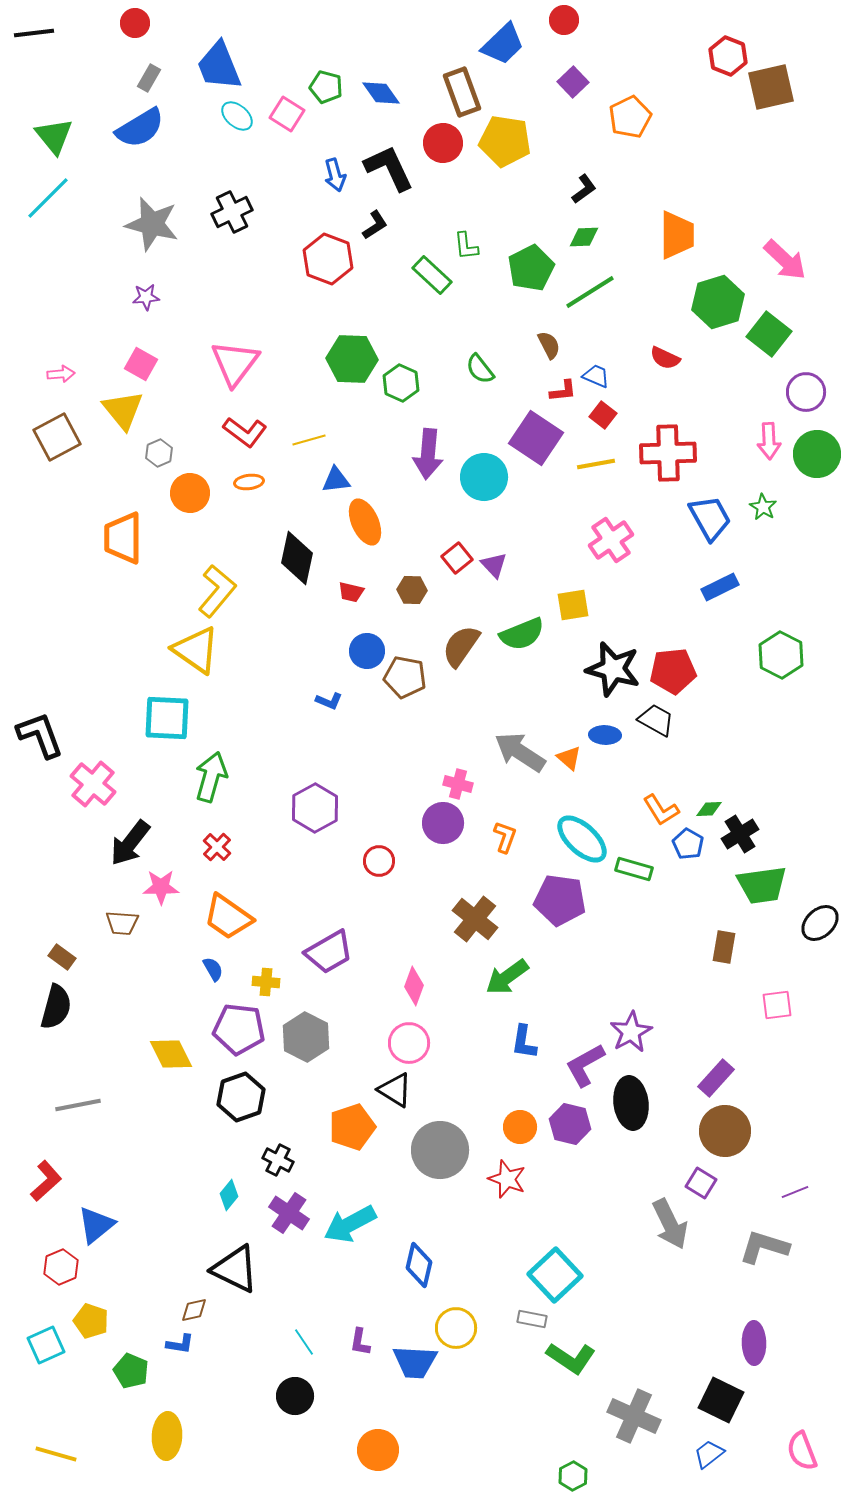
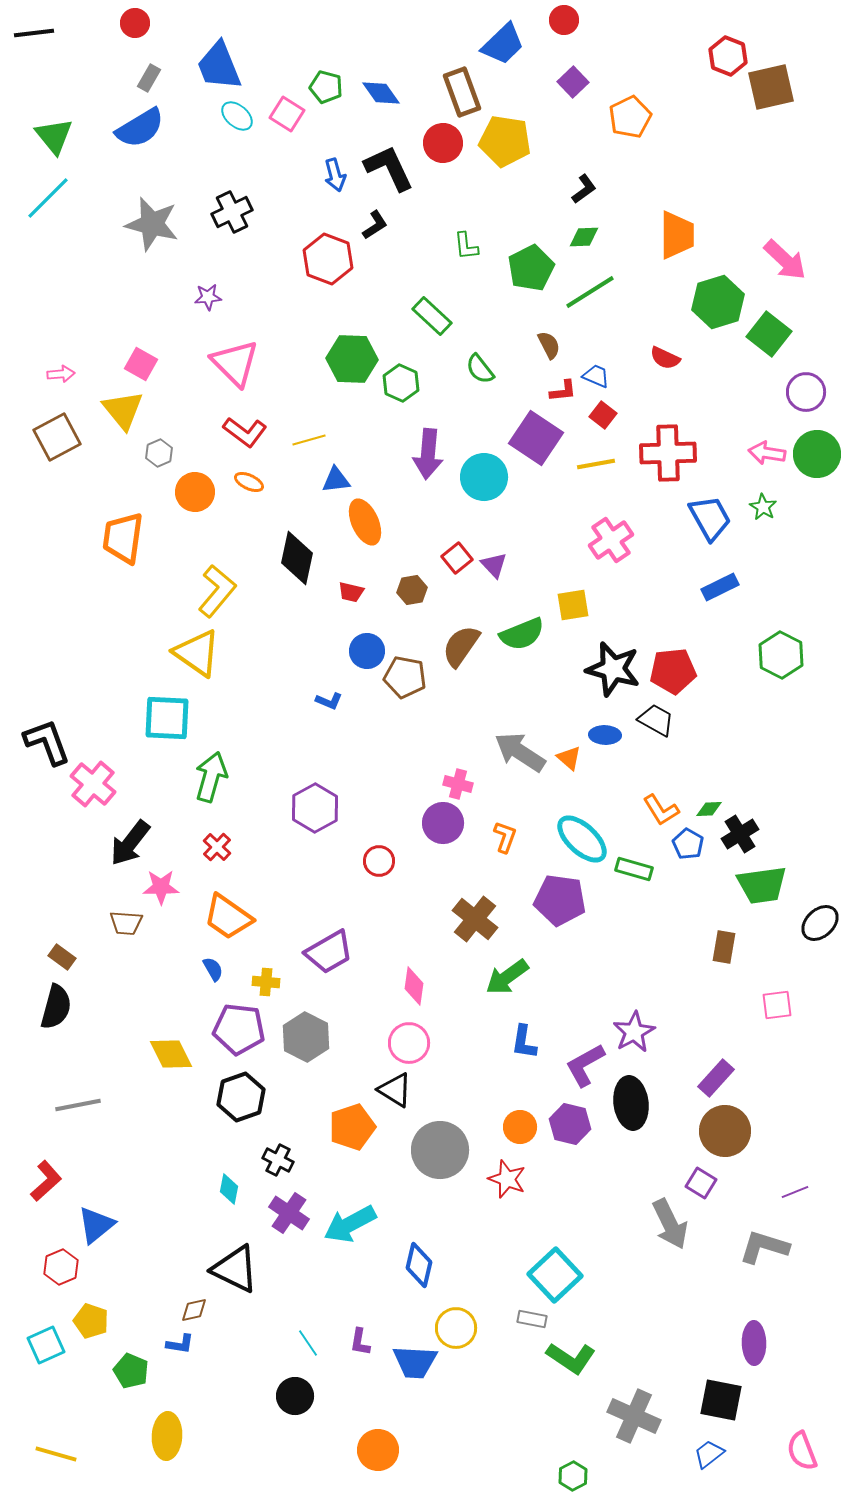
green rectangle at (432, 275): moved 41 px down
purple star at (146, 297): moved 62 px right
pink triangle at (235, 363): rotated 22 degrees counterclockwise
pink arrow at (769, 441): moved 2 px left, 12 px down; rotated 102 degrees clockwise
orange ellipse at (249, 482): rotated 32 degrees clockwise
orange circle at (190, 493): moved 5 px right, 1 px up
orange trapezoid at (123, 538): rotated 8 degrees clockwise
brown hexagon at (412, 590): rotated 12 degrees counterclockwise
yellow triangle at (196, 650): moved 1 px right, 3 px down
black L-shape at (40, 735): moved 7 px right, 7 px down
brown trapezoid at (122, 923): moved 4 px right
pink diamond at (414, 986): rotated 12 degrees counterclockwise
purple star at (631, 1032): moved 3 px right
cyan diamond at (229, 1195): moved 6 px up; rotated 28 degrees counterclockwise
cyan line at (304, 1342): moved 4 px right, 1 px down
black square at (721, 1400): rotated 15 degrees counterclockwise
